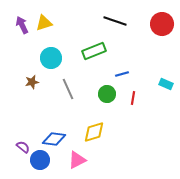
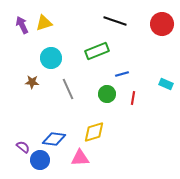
green rectangle: moved 3 px right
brown star: rotated 16 degrees clockwise
pink triangle: moved 3 px right, 2 px up; rotated 24 degrees clockwise
